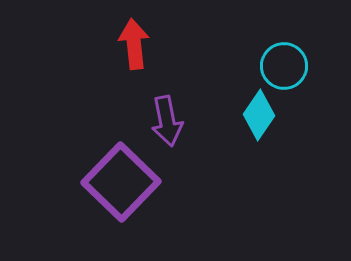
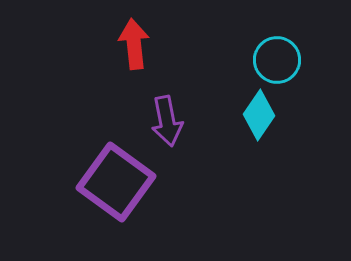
cyan circle: moved 7 px left, 6 px up
purple square: moved 5 px left; rotated 8 degrees counterclockwise
